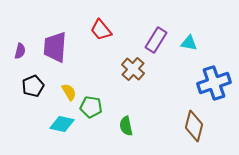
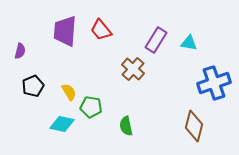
purple trapezoid: moved 10 px right, 16 px up
